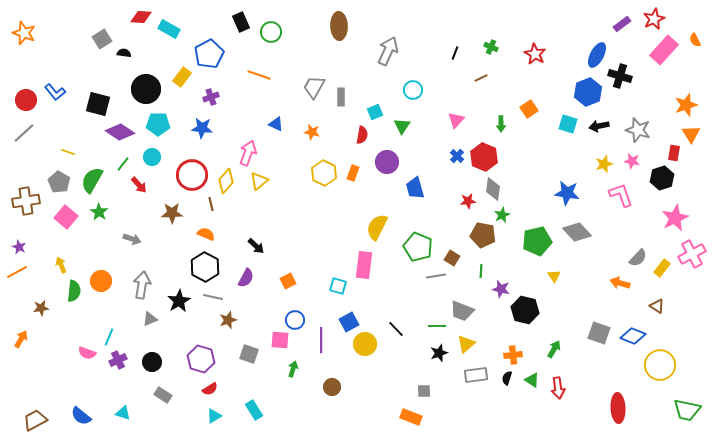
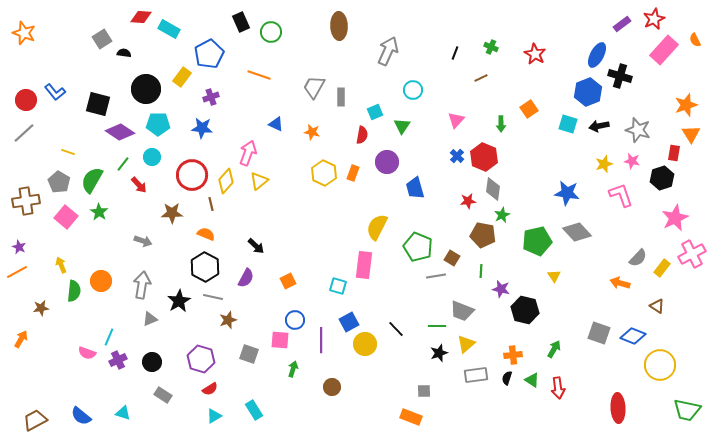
gray arrow at (132, 239): moved 11 px right, 2 px down
